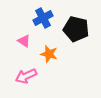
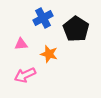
black pentagon: rotated 20 degrees clockwise
pink triangle: moved 3 px left, 3 px down; rotated 40 degrees counterclockwise
pink arrow: moved 1 px left, 1 px up
